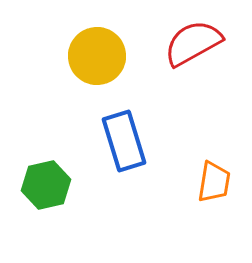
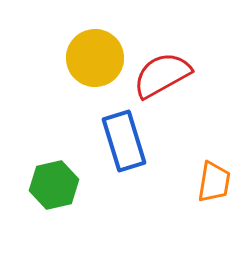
red semicircle: moved 31 px left, 32 px down
yellow circle: moved 2 px left, 2 px down
green hexagon: moved 8 px right
